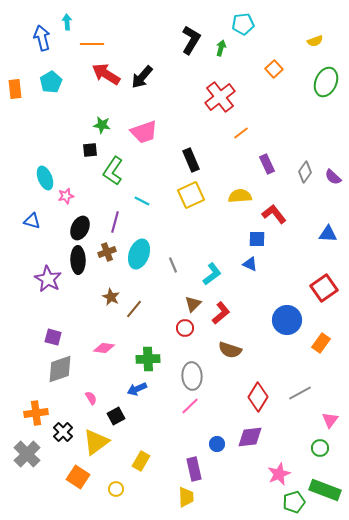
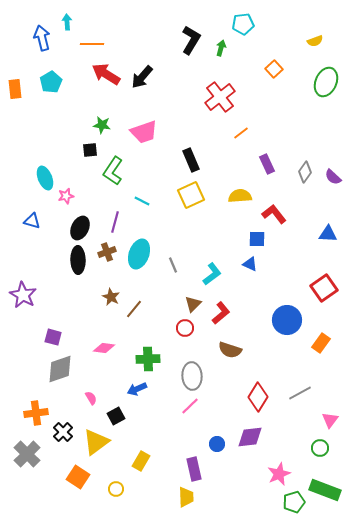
purple star at (48, 279): moved 25 px left, 16 px down
